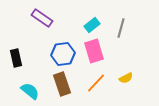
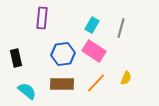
purple rectangle: rotated 60 degrees clockwise
cyan rectangle: rotated 21 degrees counterclockwise
pink rectangle: rotated 40 degrees counterclockwise
yellow semicircle: rotated 40 degrees counterclockwise
brown rectangle: rotated 70 degrees counterclockwise
cyan semicircle: moved 3 px left
